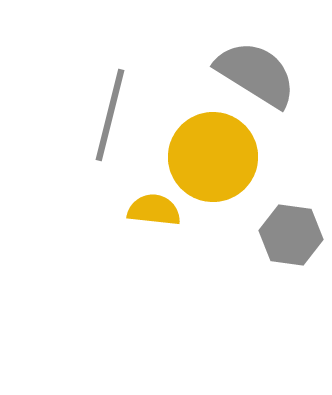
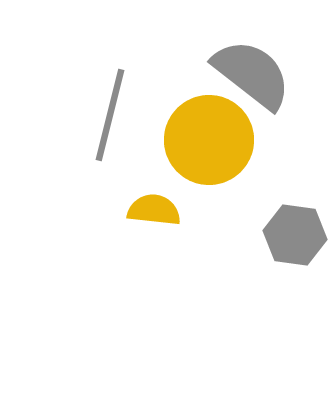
gray semicircle: moved 4 px left; rotated 6 degrees clockwise
yellow circle: moved 4 px left, 17 px up
gray hexagon: moved 4 px right
